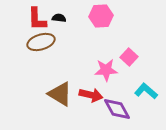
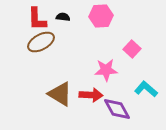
black semicircle: moved 4 px right, 1 px up
brown ellipse: rotated 12 degrees counterclockwise
pink square: moved 3 px right, 8 px up
cyan L-shape: moved 2 px up
red arrow: rotated 10 degrees counterclockwise
